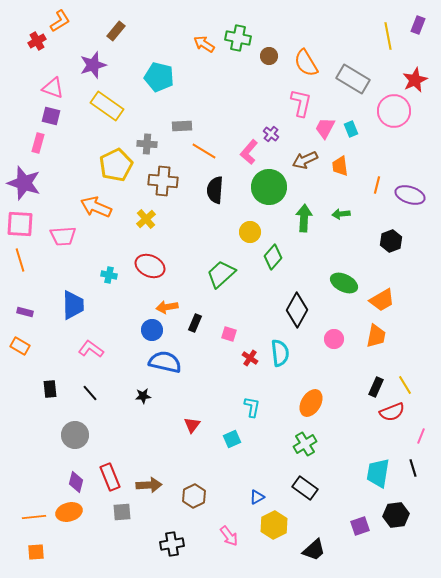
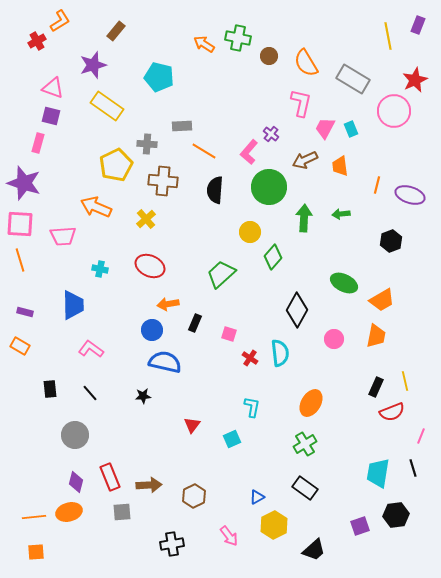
cyan cross at (109, 275): moved 9 px left, 6 px up
orange arrow at (167, 307): moved 1 px right, 3 px up
yellow line at (405, 385): moved 4 px up; rotated 18 degrees clockwise
